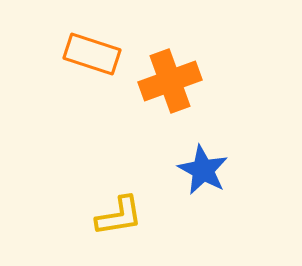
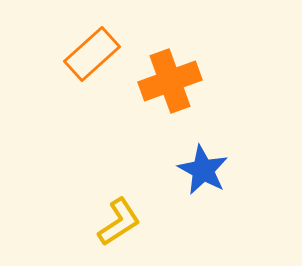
orange rectangle: rotated 60 degrees counterclockwise
yellow L-shape: moved 6 px down; rotated 24 degrees counterclockwise
